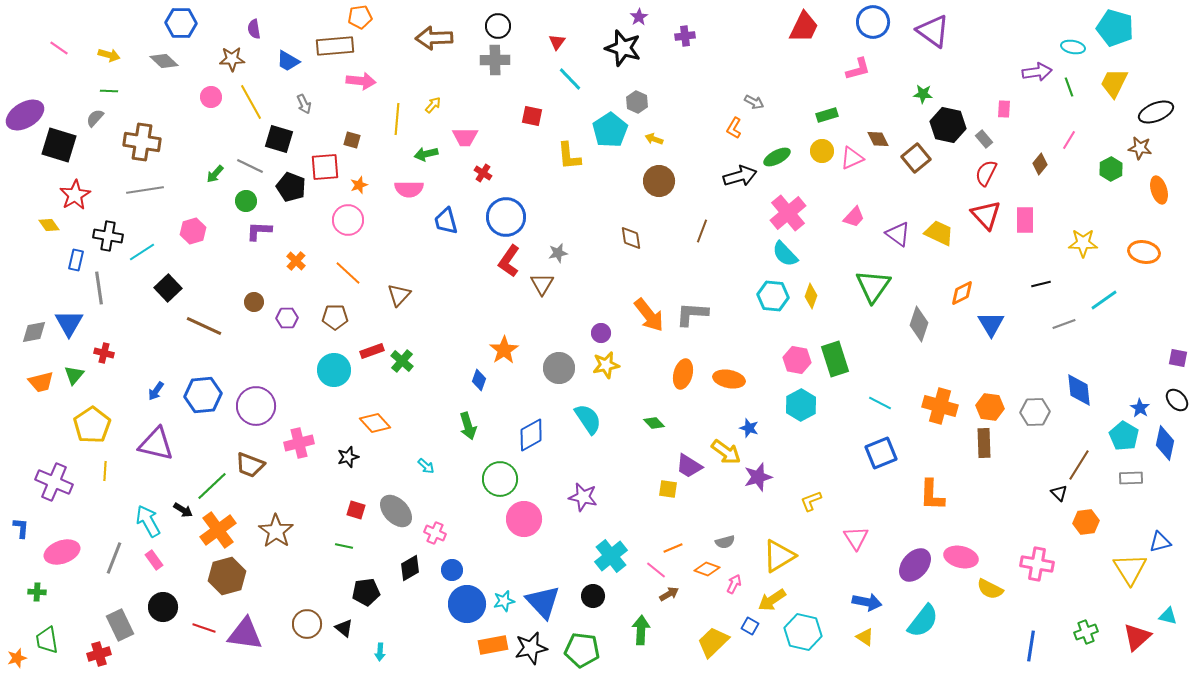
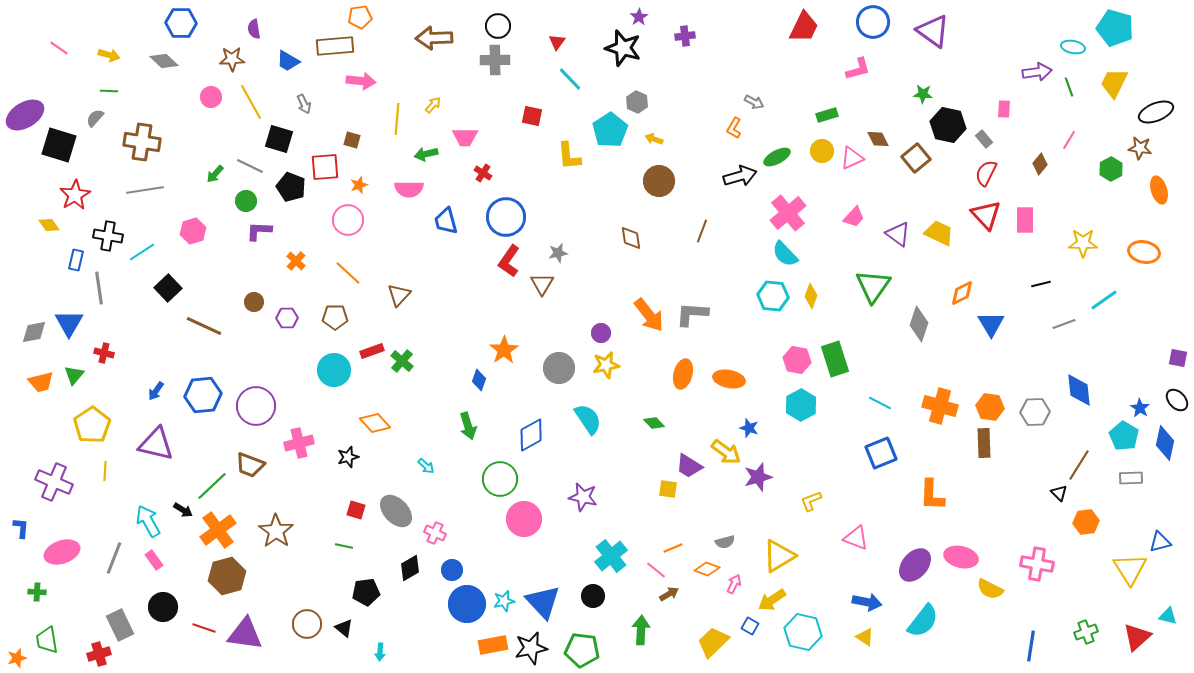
pink triangle at (856, 538): rotated 36 degrees counterclockwise
